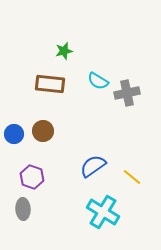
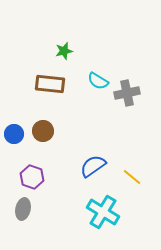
gray ellipse: rotated 15 degrees clockwise
